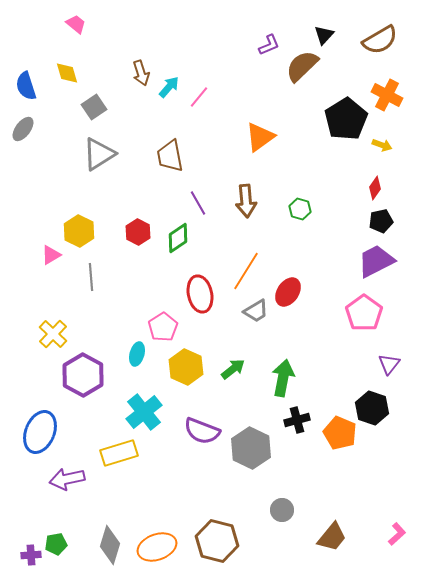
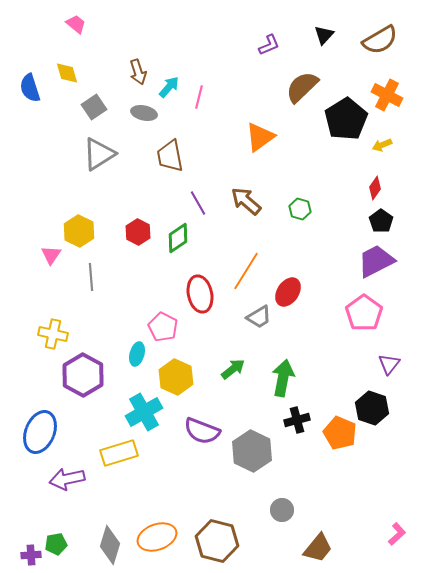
brown semicircle at (302, 66): moved 21 px down
brown arrow at (141, 73): moved 3 px left, 1 px up
blue semicircle at (26, 86): moved 4 px right, 2 px down
pink line at (199, 97): rotated 25 degrees counterclockwise
gray ellipse at (23, 129): moved 121 px right, 16 px up; rotated 65 degrees clockwise
yellow arrow at (382, 145): rotated 138 degrees clockwise
brown arrow at (246, 201): rotated 136 degrees clockwise
black pentagon at (381, 221): rotated 25 degrees counterclockwise
pink triangle at (51, 255): rotated 25 degrees counterclockwise
gray trapezoid at (256, 311): moved 3 px right, 6 px down
pink pentagon at (163, 327): rotated 12 degrees counterclockwise
yellow cross at (53, 334): rotated 32 degrees counterclockwise
yellow hexagon at (186, 367): moved 10 px left, 10 px down
cyan cross at (144, 412): rotated 9 degrees clockwise
gray hexagon at (251, 448): moved 1 px right, 3 px down
brown trapezoid at (332, 537): moved 14 px left, 11 px down
orange ellipse at (157, 547): moved 10 px up
